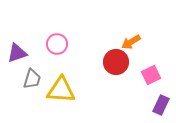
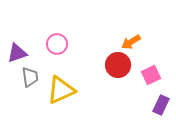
red circle: moved 2 px right, 3 px down
gray trapezoid: moved 2 px left, 2 px up; rotated 25 degrees counterclockwise
yellow triangle: rotated 28 degrees counterclockwise
